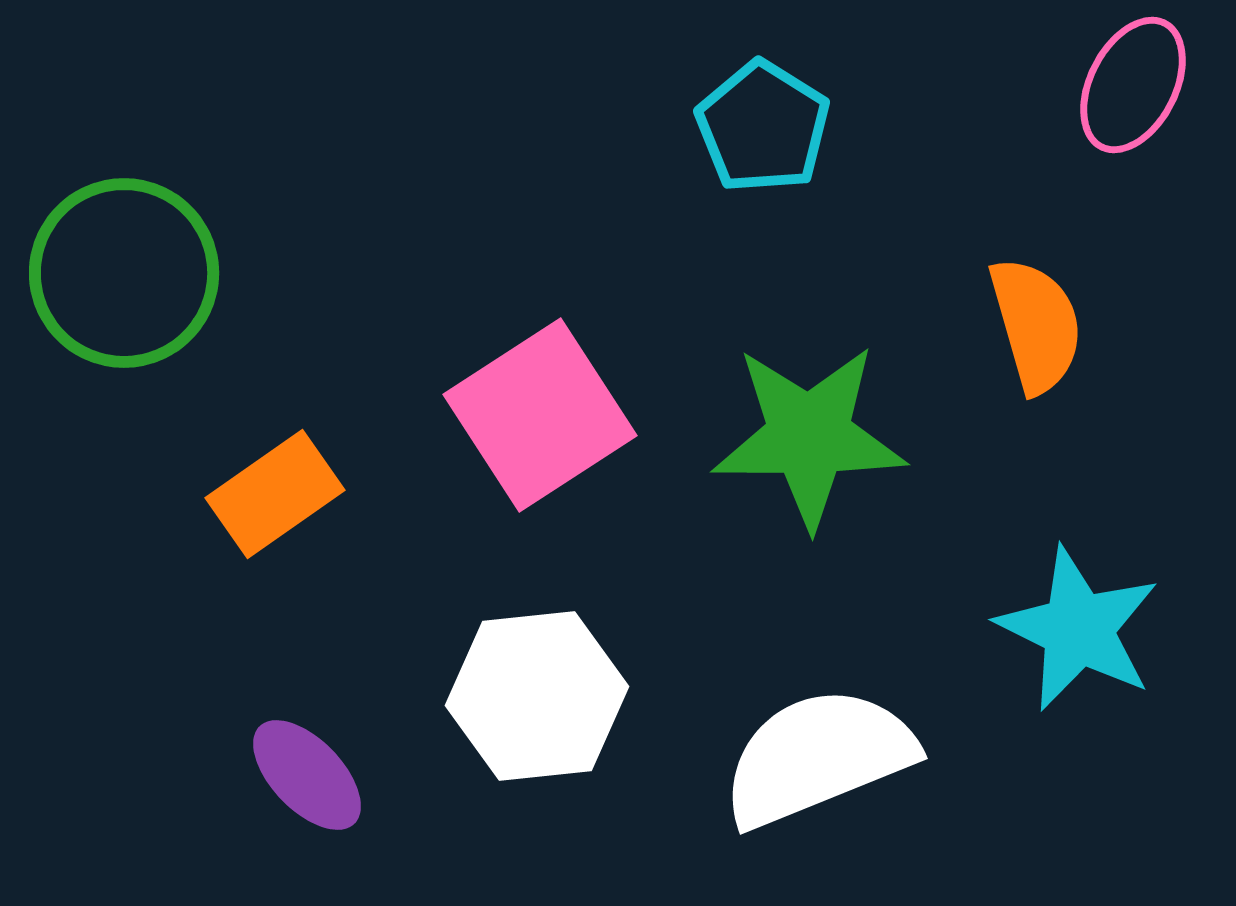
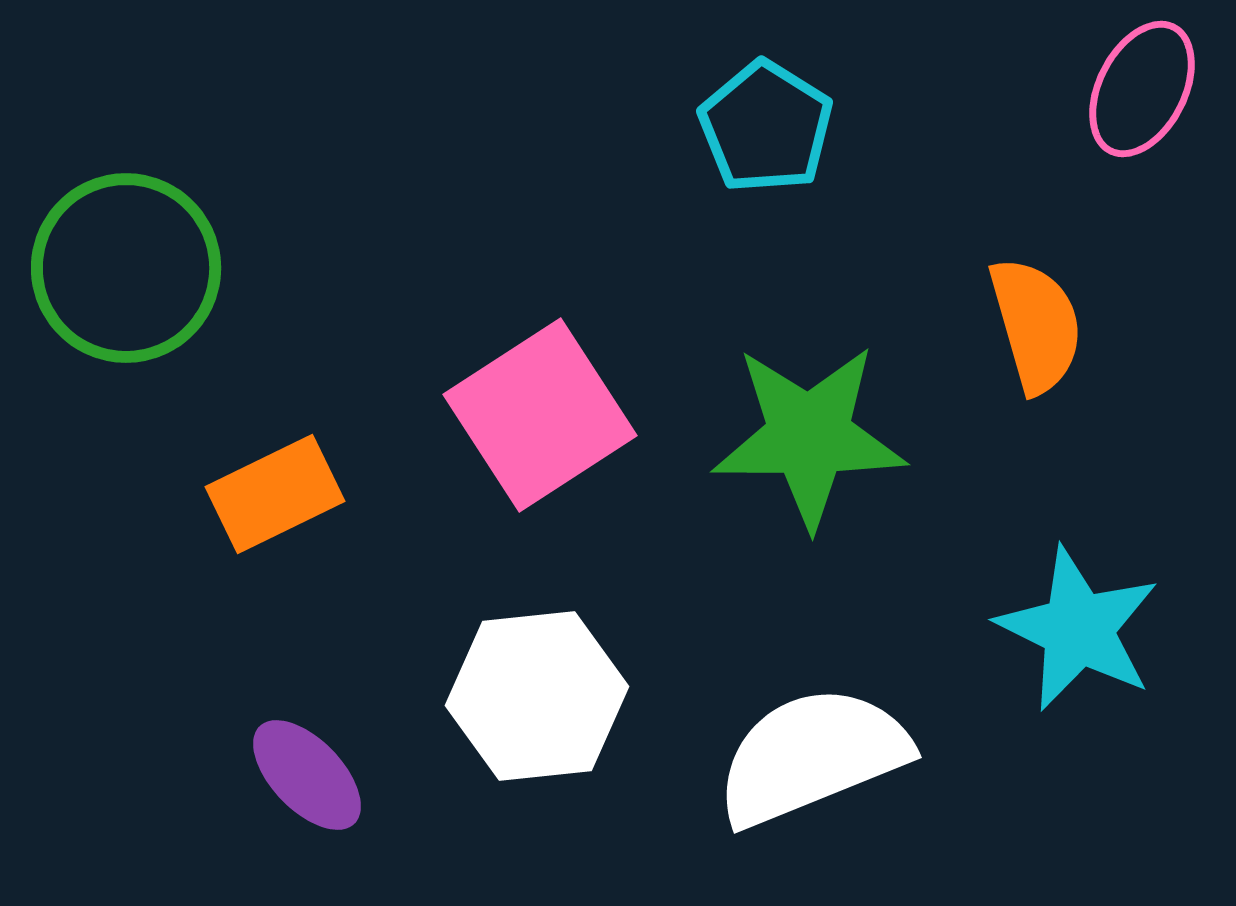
pink ellipse: moved 9 px right, 4 px down
cyan pentagon: moved 3 px right
green circle: moved 2 px right, 5 px up
orange rectangle: rotated 9 degrees clockwise
white semicircle: moved 6 px left, 1 px up
